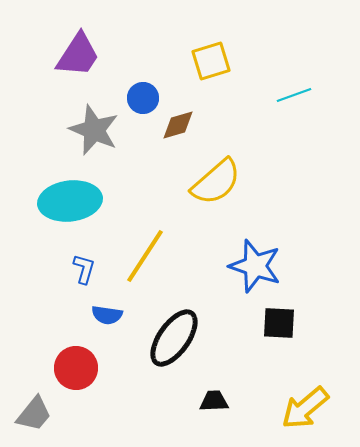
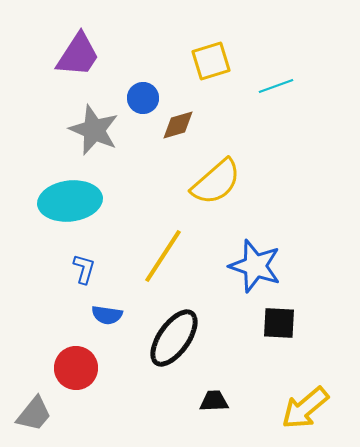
cyan line: moved 18 px left, 9 px up
yellow line: moved 18 px right
